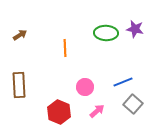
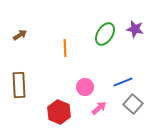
green ellipse: moved 1 px left, 1 px down; rotated 60 degrees counterclockwise
pink arrow: moved 2 px right, 3 px up
